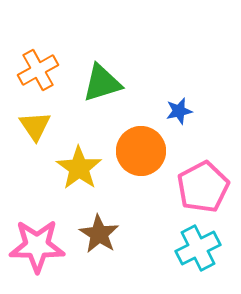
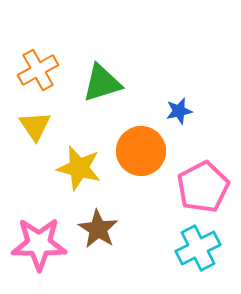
yellow star: rotated 21 degrees counterclockwise
brown star: moved 1 px left, 5 px up
pink star: moved 2 px right, 2 px up
